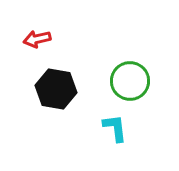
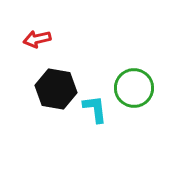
green circle: moved 4 px right, 7 px down
cyan L-shape: moved 20 px left, 19 px up
